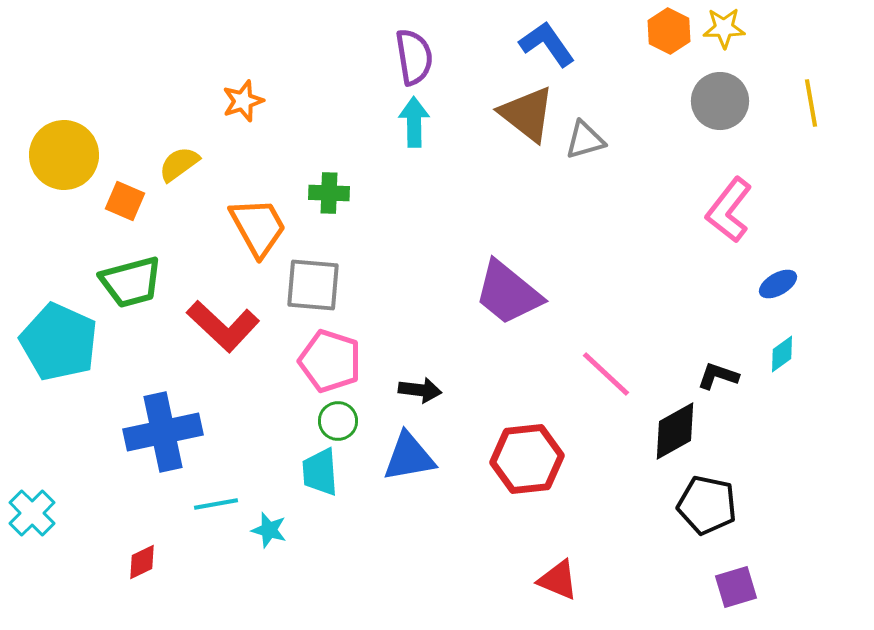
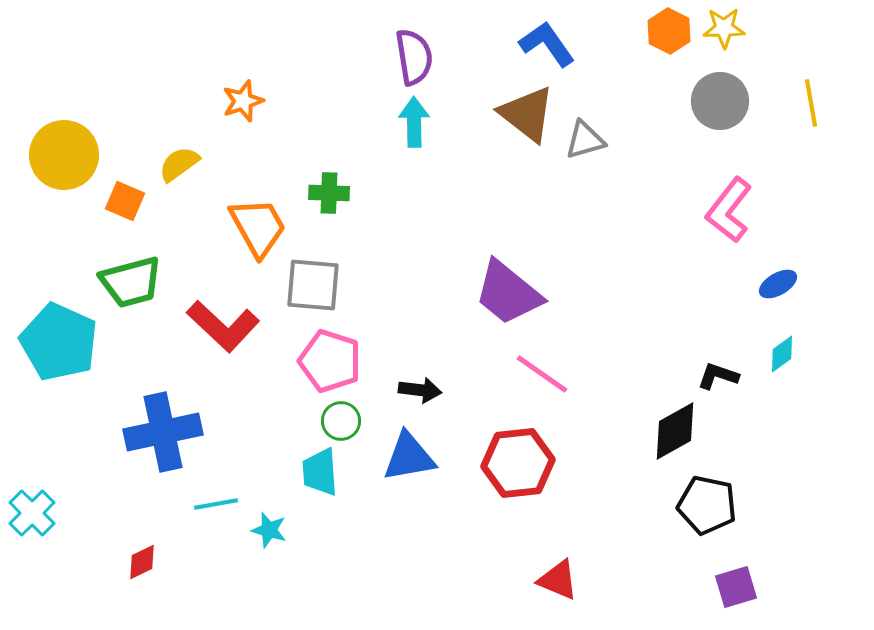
pink line: moved 64 px left; rotated 8 degrees counterclockwise
green circle: moved 3 px right
red hexagon: moved 9 px left, 4 px down
